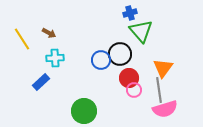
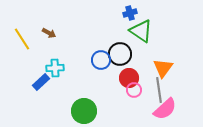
green triangle: rotated 15 degrees counterclockwise
cyan cross: moved 10 px down
pink semicircle: rotated 25 degrees counterclockwise
